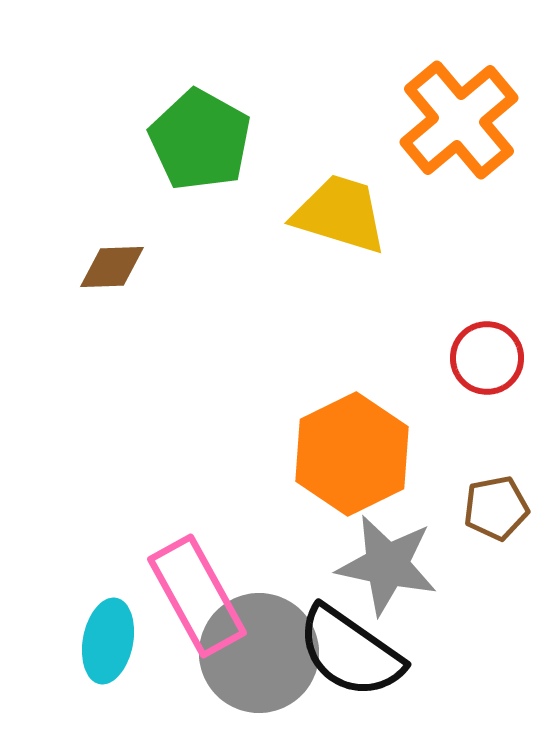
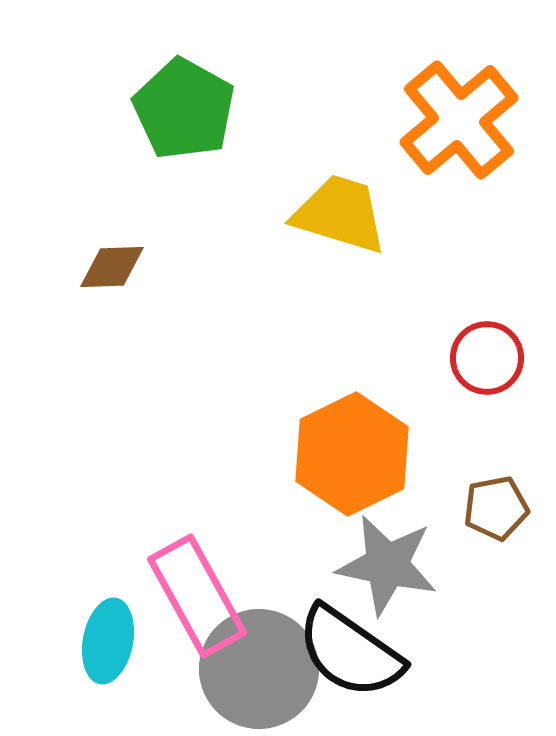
green pentagon: moved 16 px left, 31 px up
gray circle: moved 16 px down
